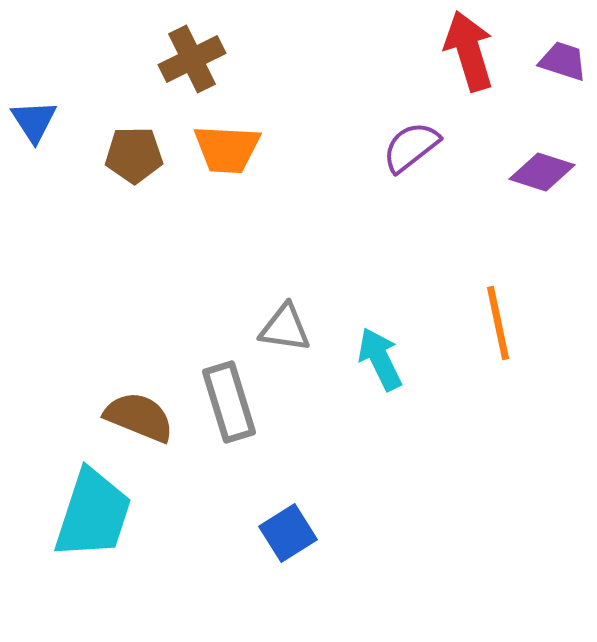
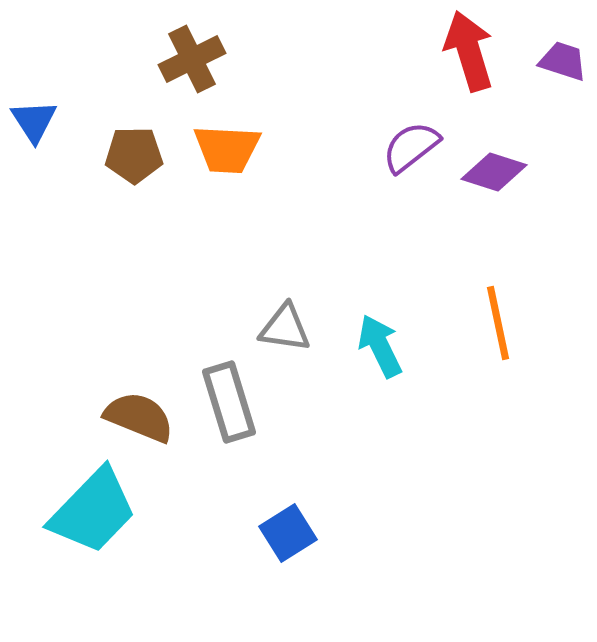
purple diamond: moved 48 px left
cyan arrow: moved 13 px up
cyan trapezoid: moved 3 px up; rotated 26 degrees clockwise
